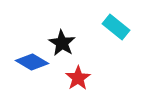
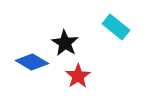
black star: moved 3 px right
red star: moved 2 px up
